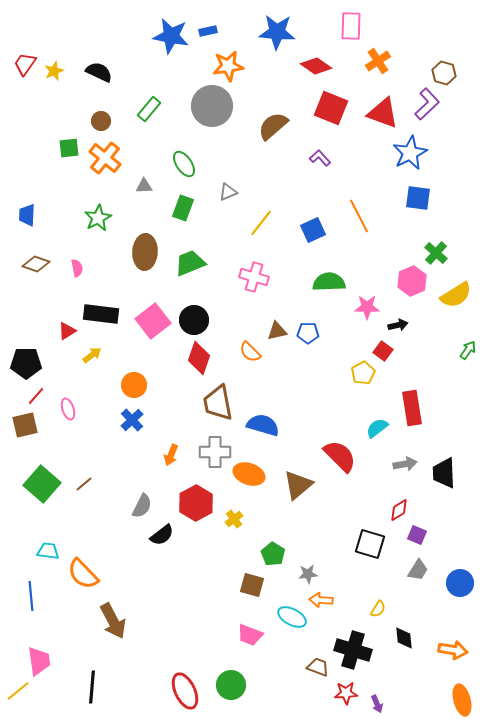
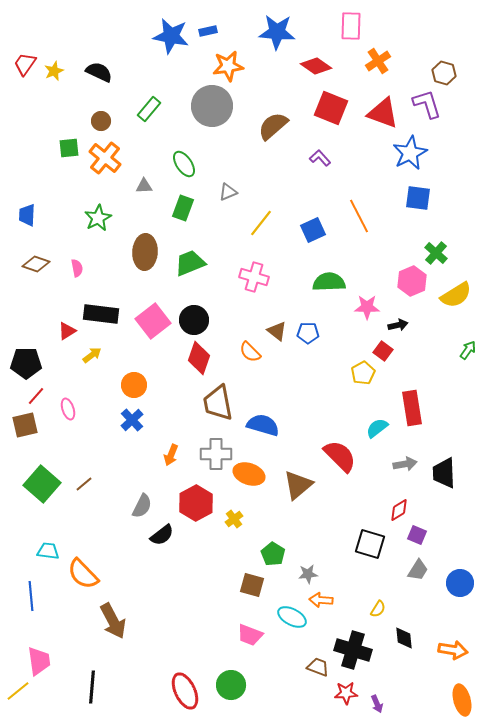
purple L-shape at (427, 104): rotated 64 degrees counterclockwise
brown triangle at (277, 331): rotated 50 degrees clockwise
gray cross at (215, 452): moved 1 px right, 2 px down
